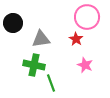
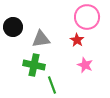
black circle: moved 4 px down
red star: moved 1 px right, 1 px down
green line: moved 1 px right, 2 px down
